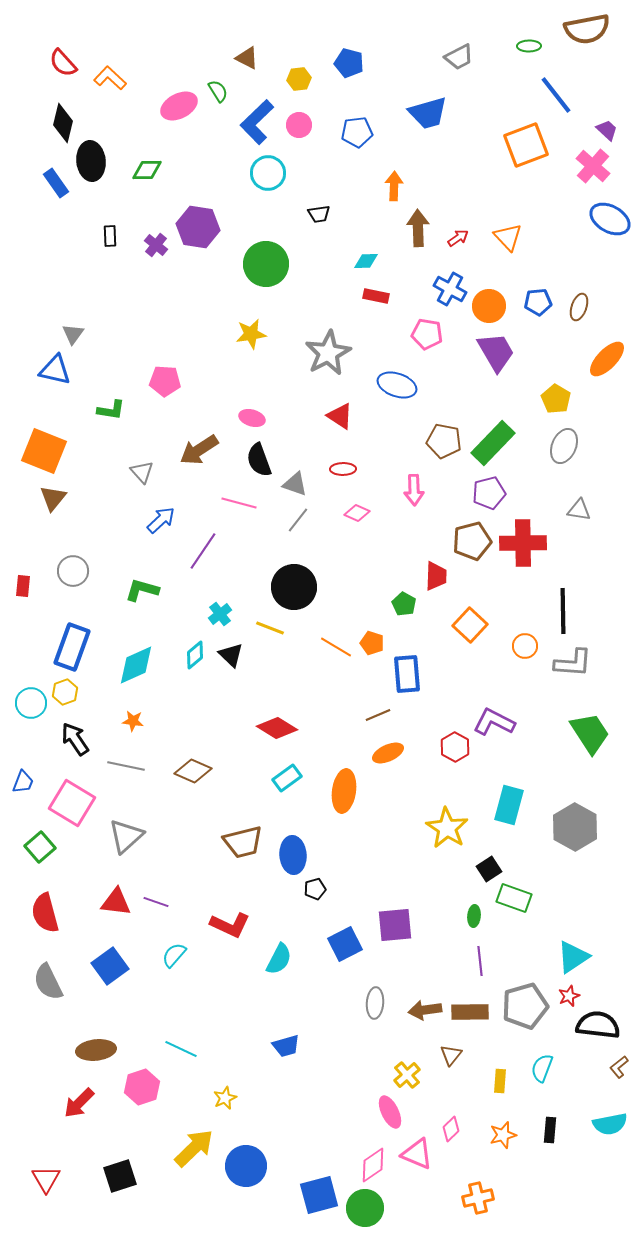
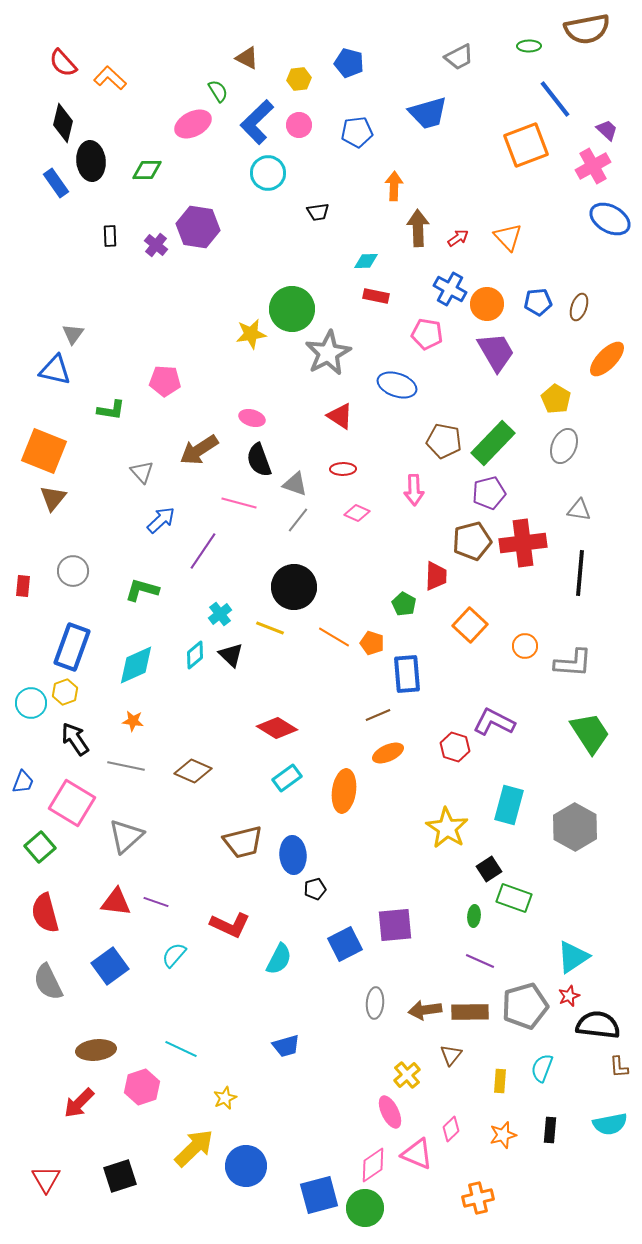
blue line at (556, 95): moved 1 px left, 4 px down
pink ellipse at (179, 106): moved 14 px right, 18 px down
pink cross at (593, 166): rotated 20 degrees clockwise
black trapezoid at (319, 214): moved 1 px left, 2 px up
green circle at (266, 264): moved 26 px right, 45 px down
orange circle at (489, 306): moved 2 px left, 2 px up
red cross at (523, 543): rotated 6 degrees counterclockwise
black line at (563, 611): moved 17 px right, 38 px up; rotated 6 degrees clockwise
orange line at (336, 647): moved 2 px left, 10 px up
red hexagon at (455, 747): rotated 12 degrees counterclockwise
purple line at (480, 961): rotated 60 degrees counterclockwise
brown L-shape at (619, 1067): rotated 55 degrees counterclockwise
